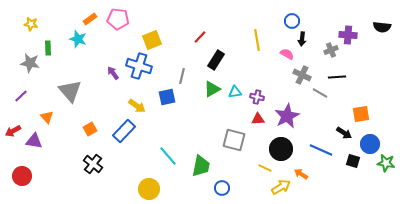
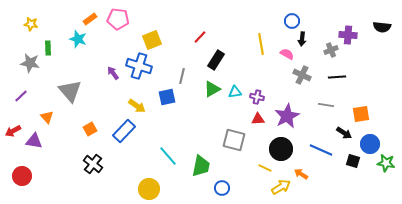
yellow line at (257, 40): moved 4 px right, 4 px down
gray line at (320, 93): moved 6 px right, 12 px down; rotated 21 degrees counterclockwise
